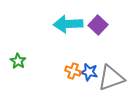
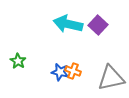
cyan arrow: rotated 16 degrees clockwise
blue star: moved 29 px left
gray triangle: rotated 8 degrees clockwise
